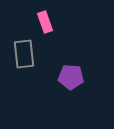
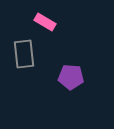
pink rectangle: rotated 40 degrees counterclockwise
